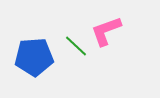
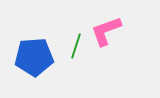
green line: rotated 65 degrees clockwise
